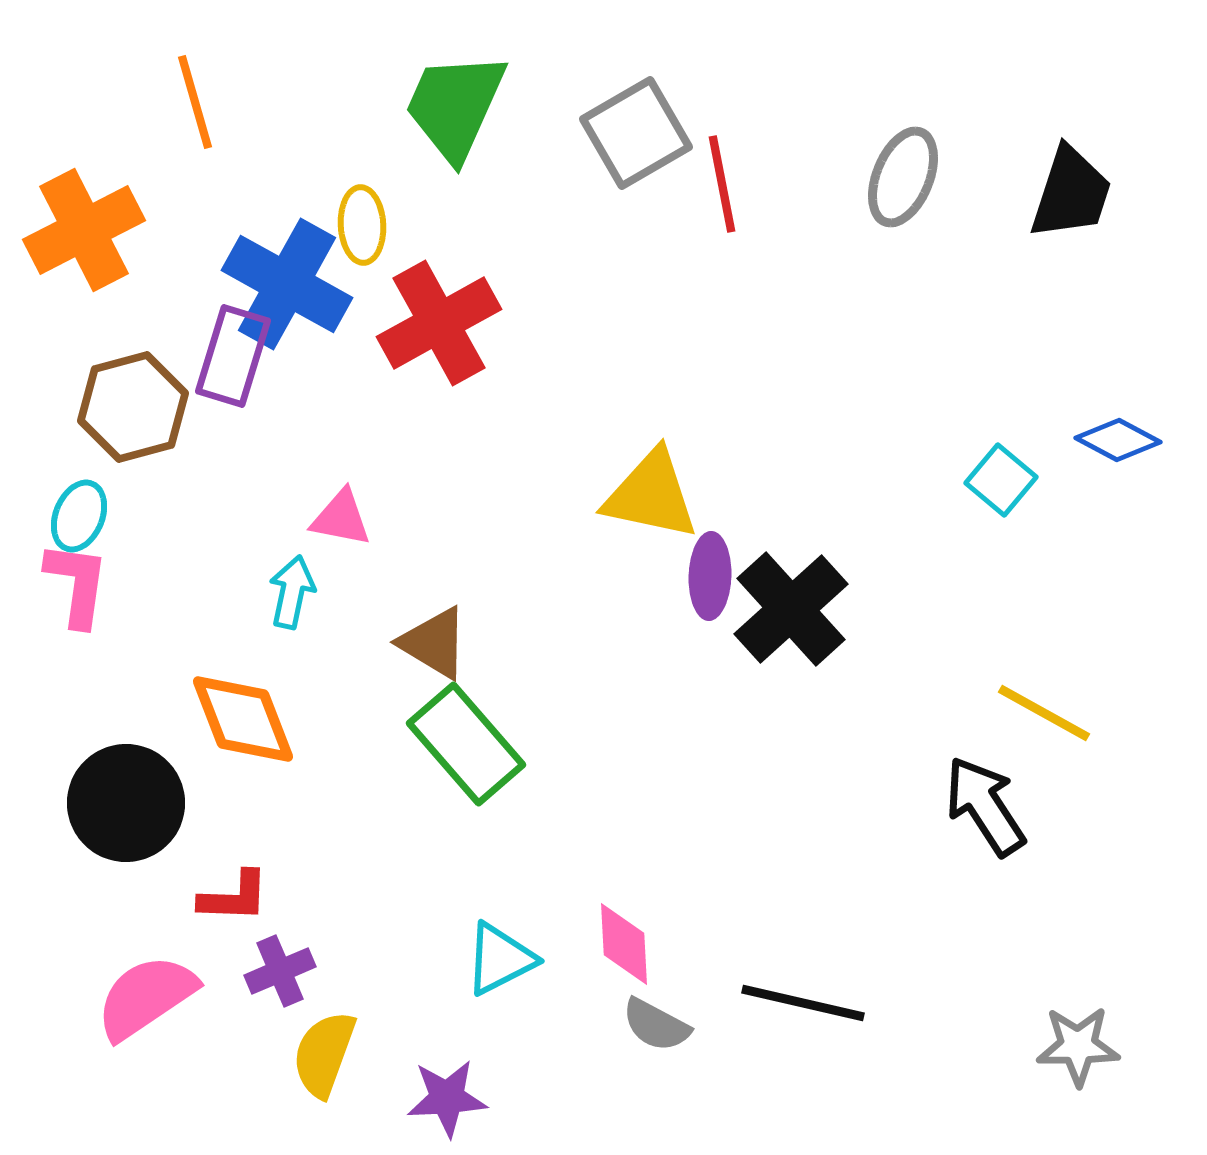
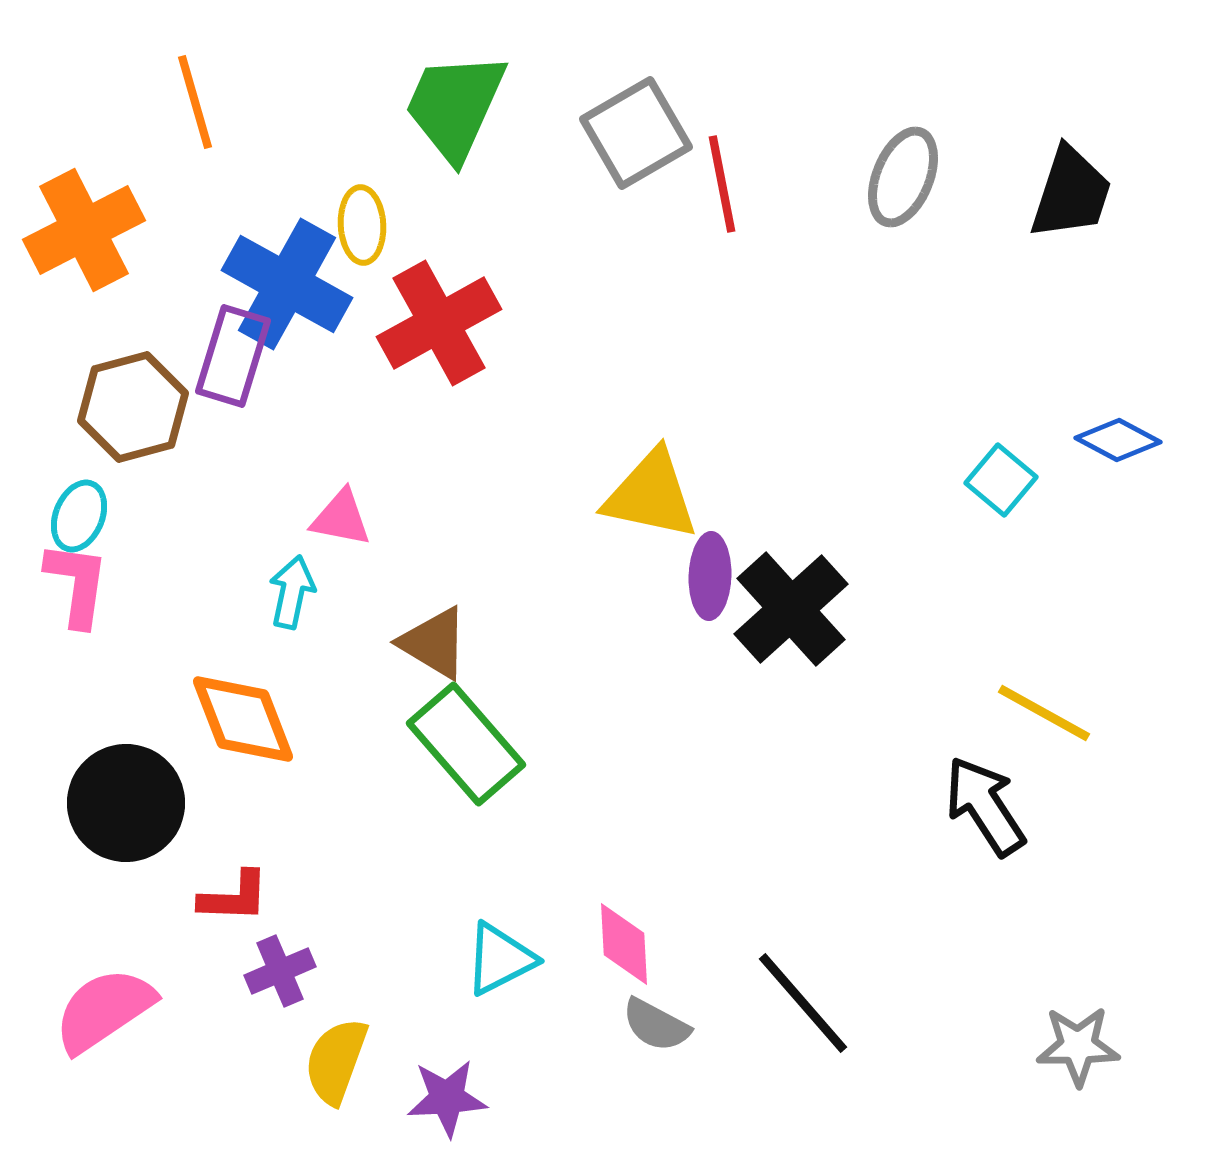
pink semicircle: moved 42 px left, 13 px down
black line: rotated 36 degrees clockwise
yellow semicircle: moved 12 px right, 7 px down
